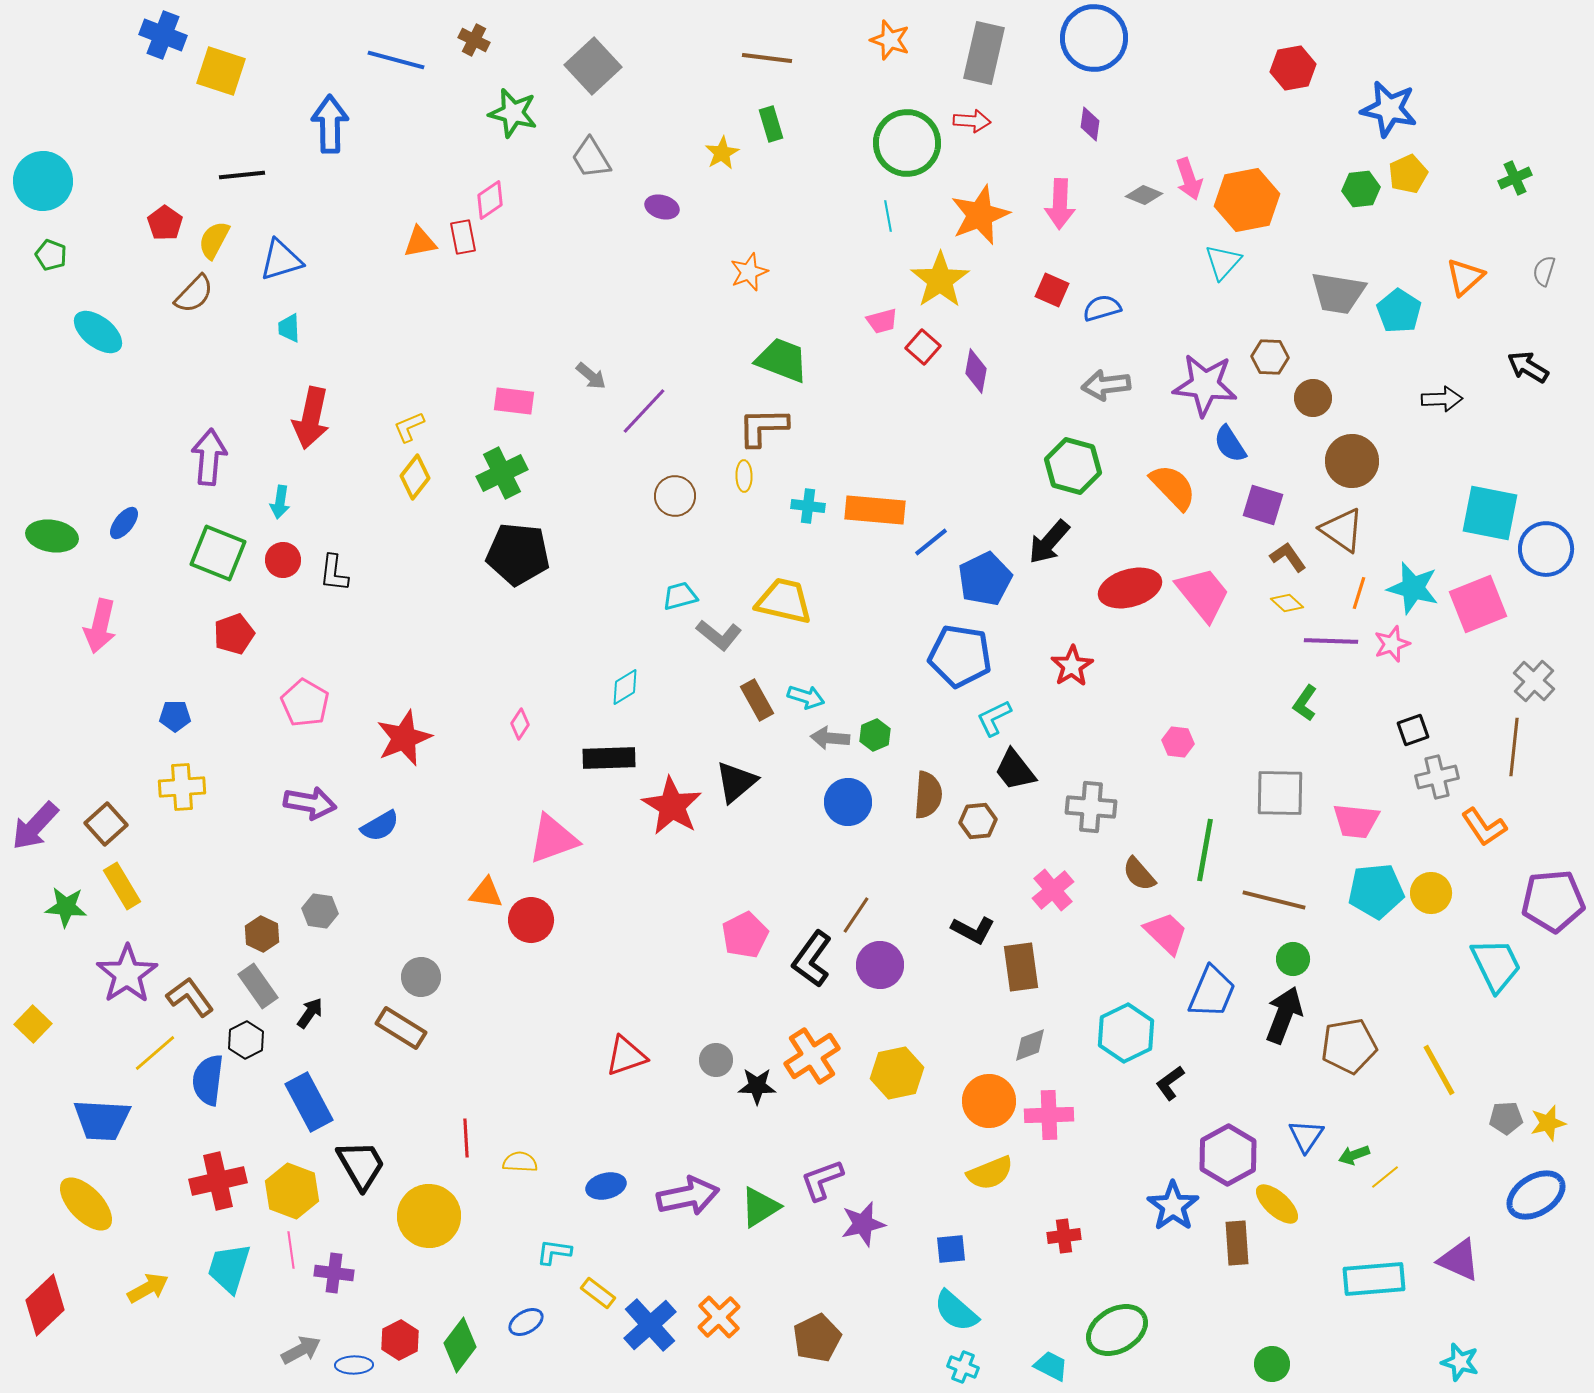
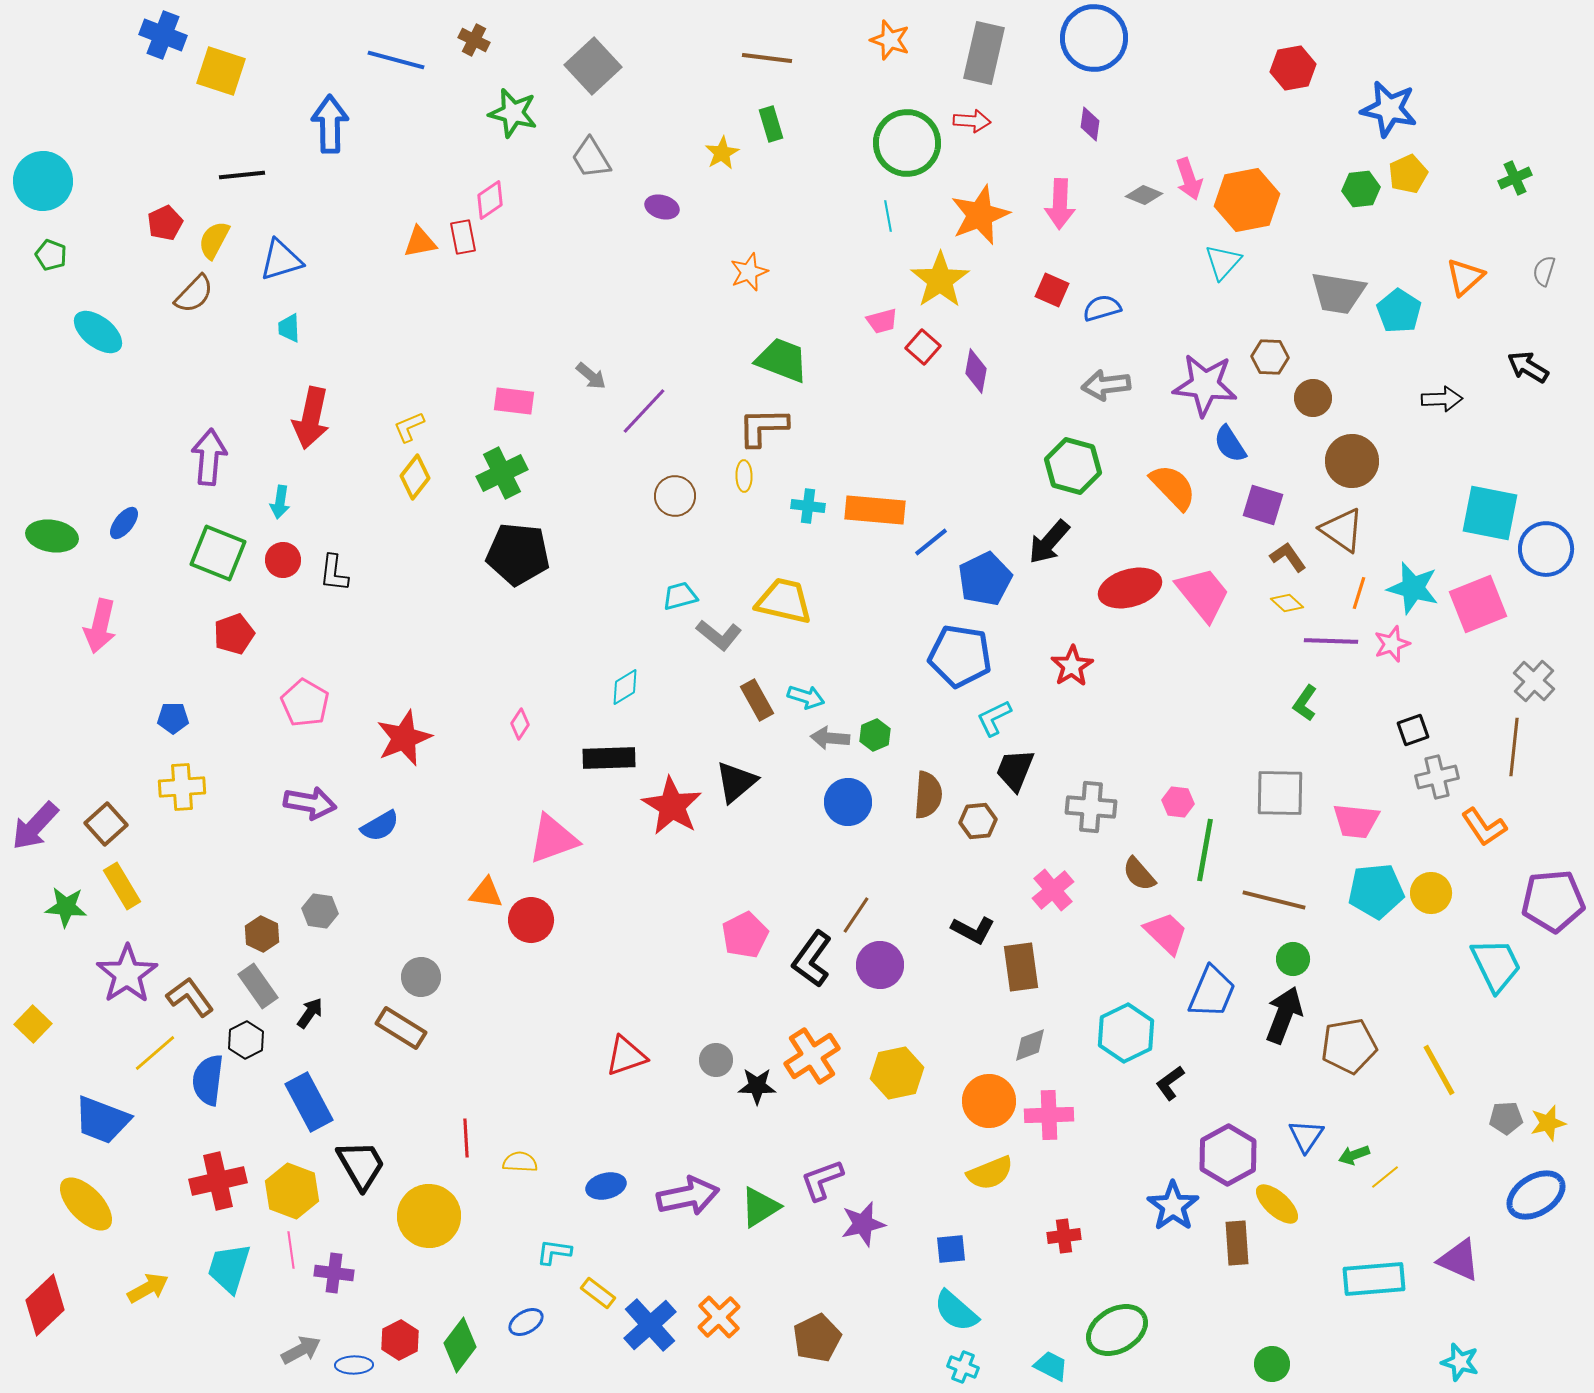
red pentagon at (165, 223): rotated 12 degrees clockwise
blue pentagon at (175, 716): moved 2 px left, 2 px down
pink hexagon at (1178, 742): moved 60 px down
black trapezoid at (1015, 770): rotated 60 degrees clockwise
blue trapezoid at (102, 1120): rotated 18 degrees clockwise
